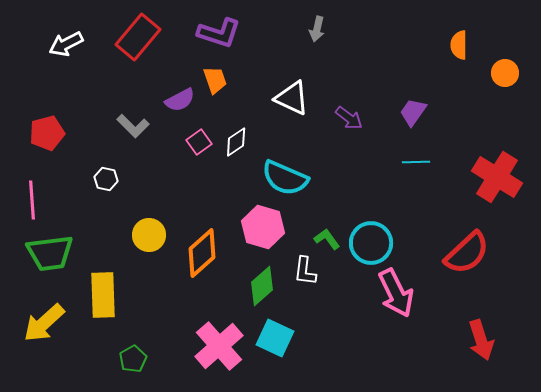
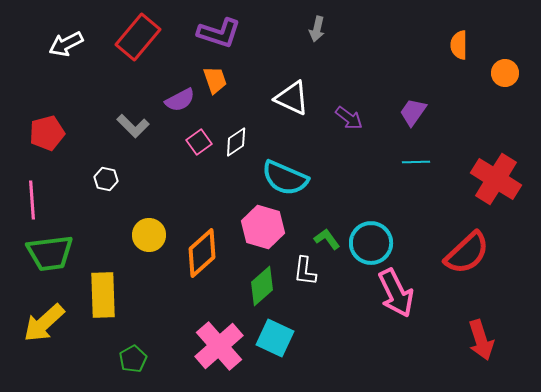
red cross: moved 1 px left, 2 px down
